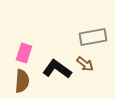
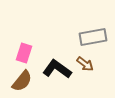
brown semicircle: rotated 35 degrees clockwise
